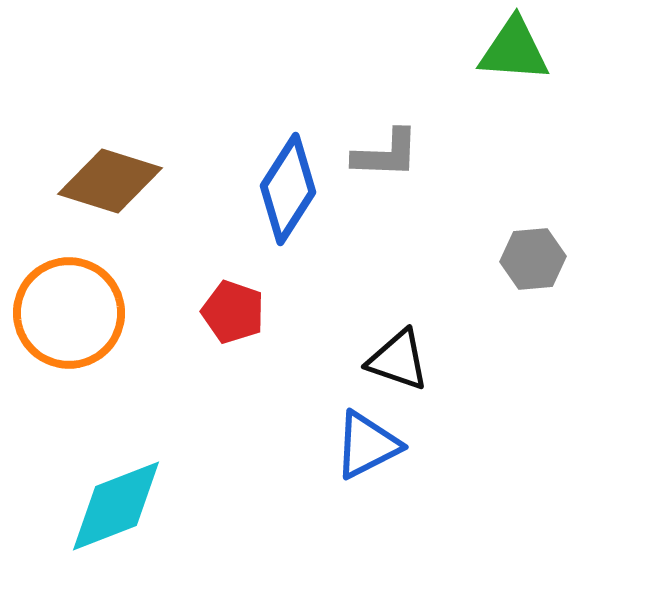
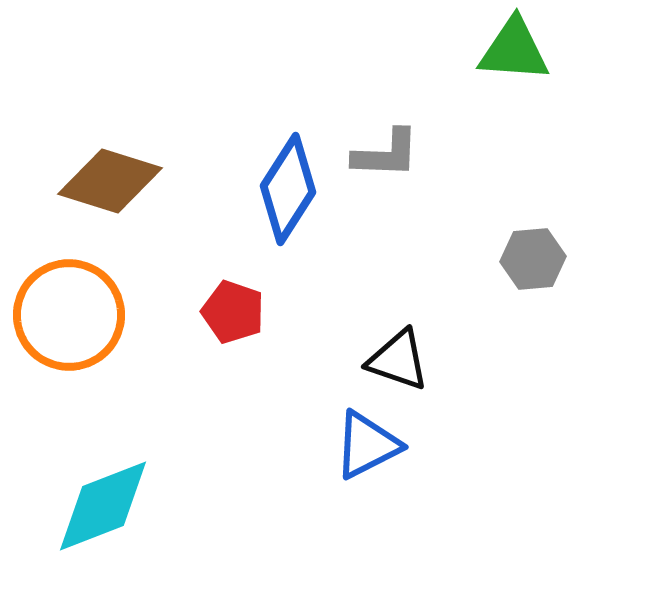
orange circle: moved 2 px down
cyan diamond: moved 13 px left
